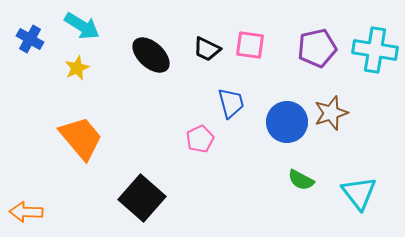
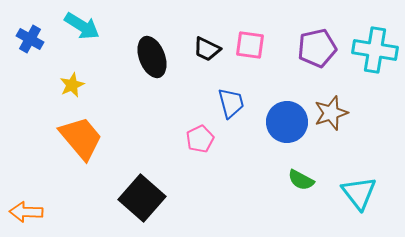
black ellipse: moved 1 px right, 2 px down; rotated 27 degrees clockwise
yellow star: moved 5 px left, 17 px down
